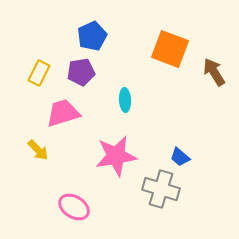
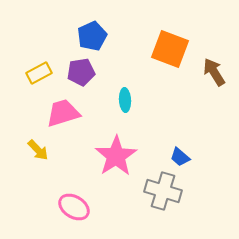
yellow rectangle: rotated 35 degrees clockwise
pink star: rotated 24 degrees counterclockwise
gray cross: moved 2 px right, 2 px down
